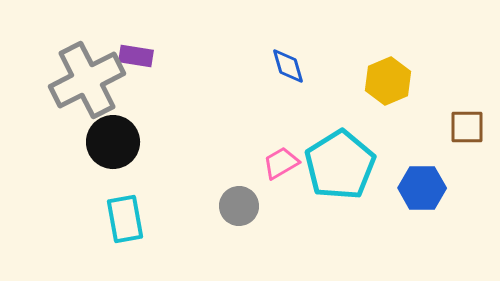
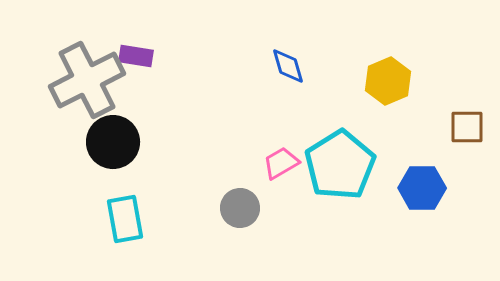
gray circle: moved 1 px right, 2 px down
